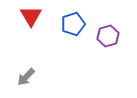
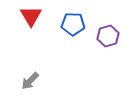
blue pentagon: rotated 20 degrees clockwise
gray arrow: moved 4 px right, 4 px down
